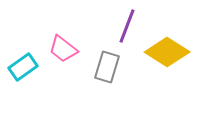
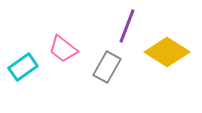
gray rectangle: rotated 12 degrees clockwise
